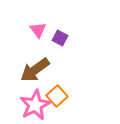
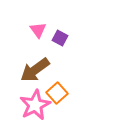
orange square: moved 3 px up
